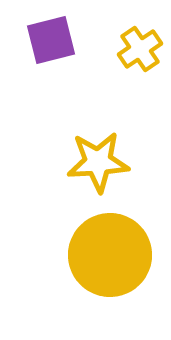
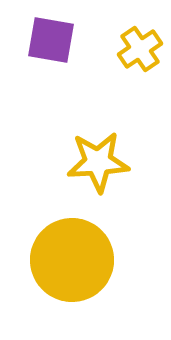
purple square: rotated 24 degrees clockwise
yellow circle: moved 38 px left, 5 px down
